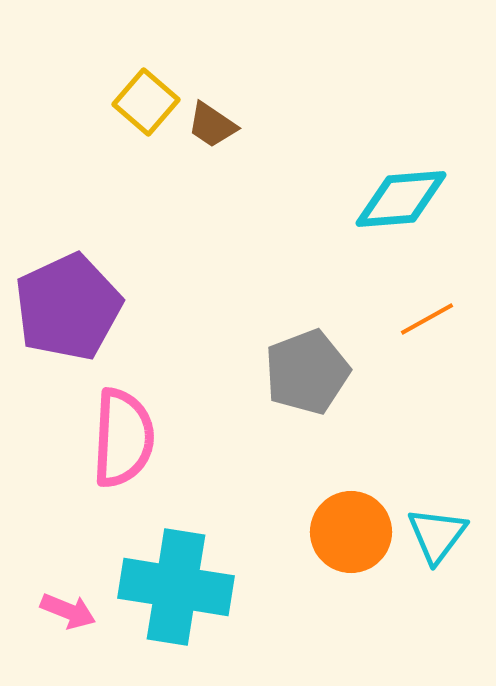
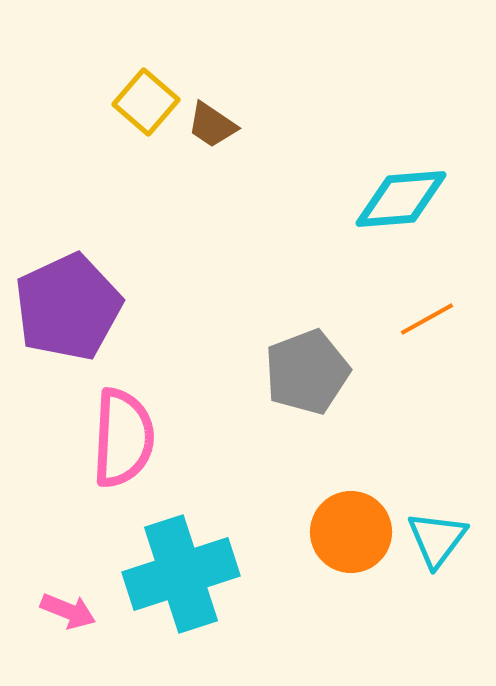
cyan triangle: moved 4 px down
cyan cross: moved 5 px right, 13 px up; rotated 27 degrees counterclockwise
